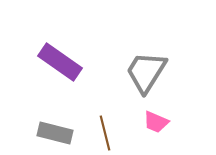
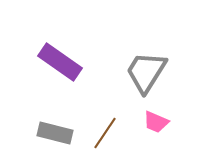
brown line: rotated 48 degrees clockwise
